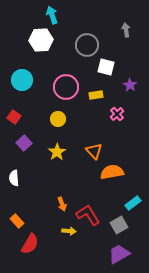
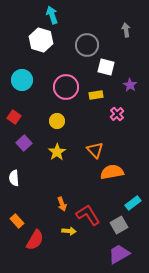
white hexagon: rotated 20 degrees clockwise
yellow circle: moved 1 px left, 2 px down
orange triangle: moved 1 px right, 1 px up
red semicircle: moved 5 px right, 4 px up
